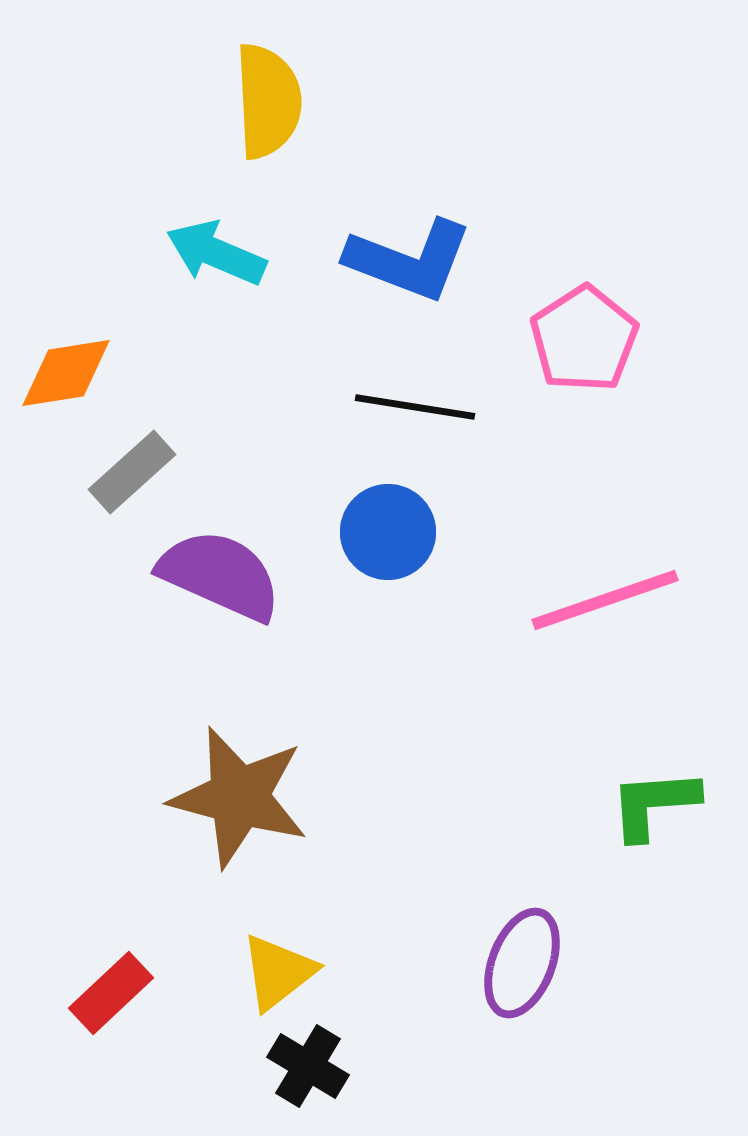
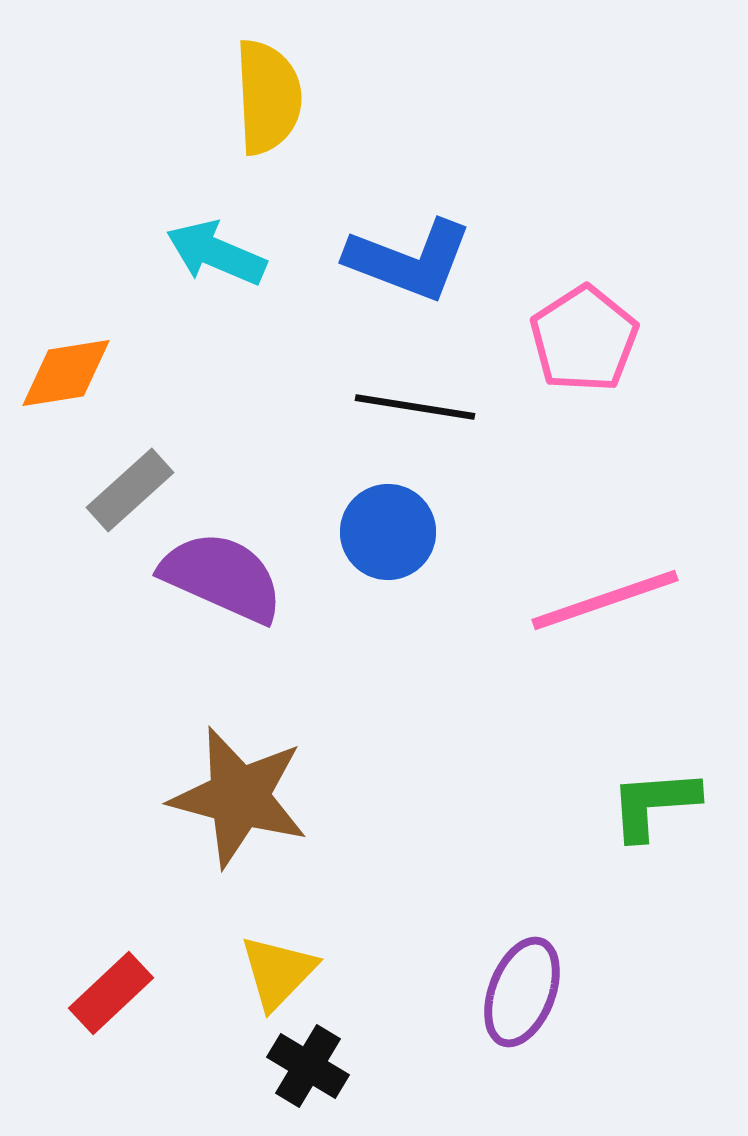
yellow semicircle: moved 4 px up
gray rectangle: moved 2 px left, 18 px down
purple semicircle: moved 2 px right, 2 px down
purple ellipse: moved 29 px down
yellow triangle: rotated 8 degrees counterclockwise
